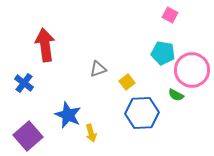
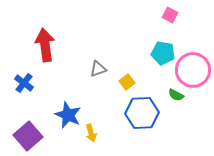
pink circle: moved 1 px right
